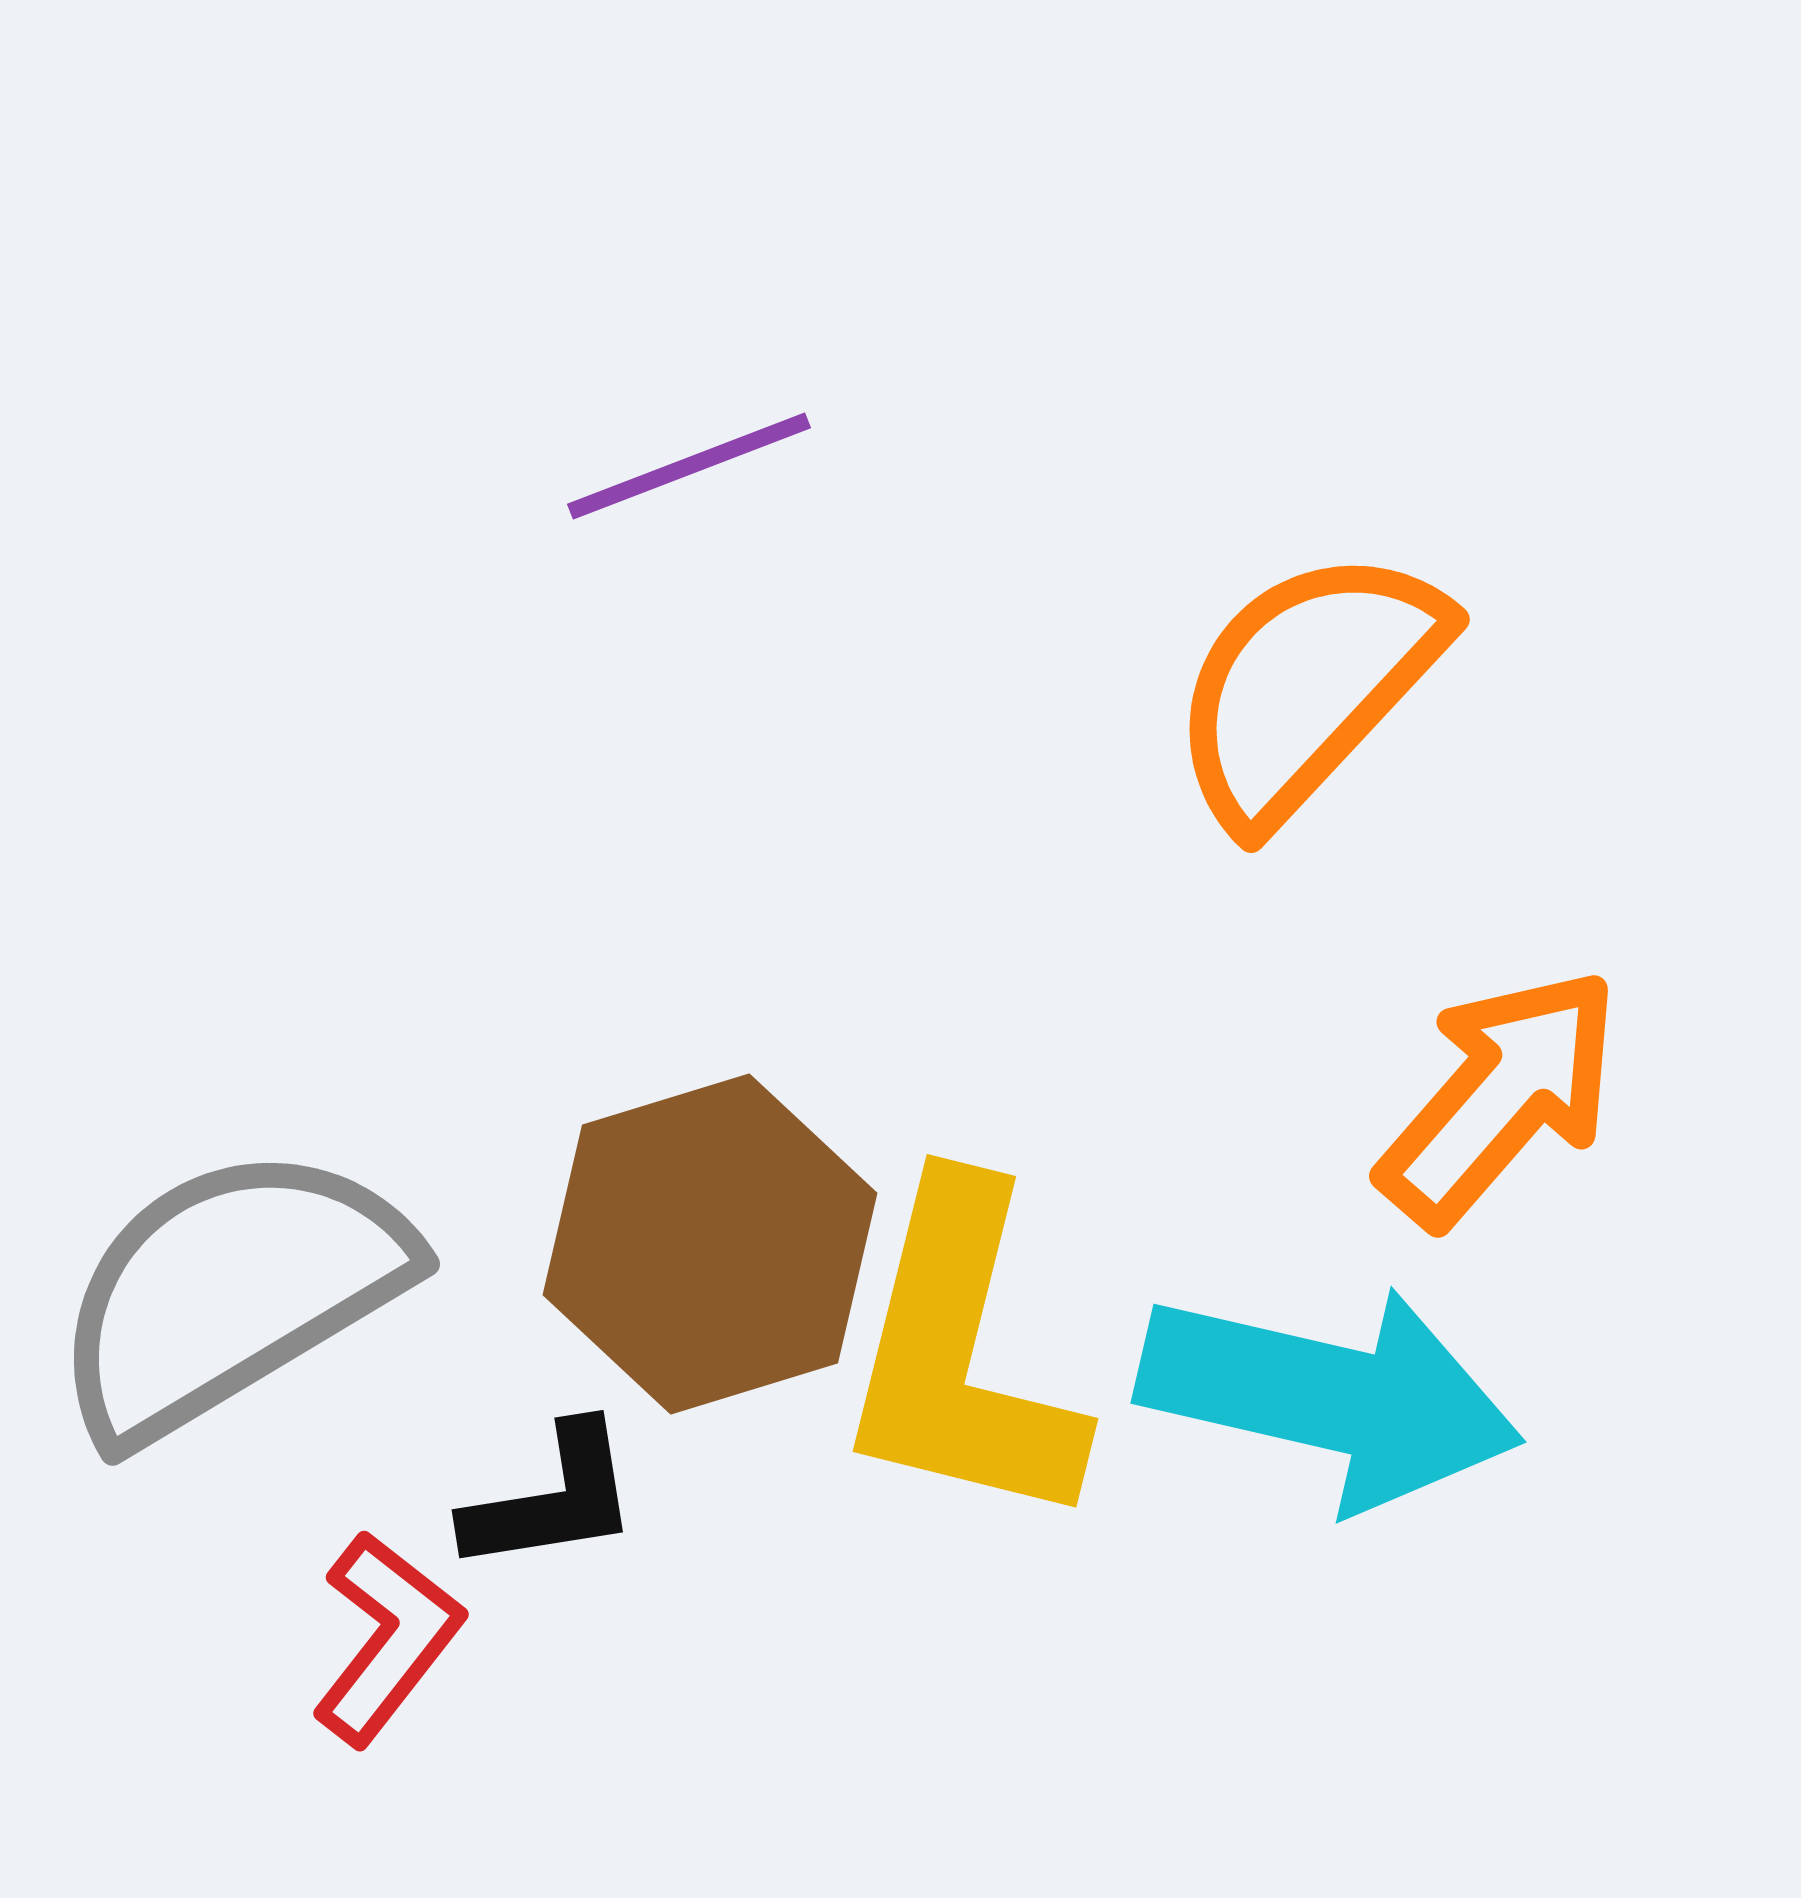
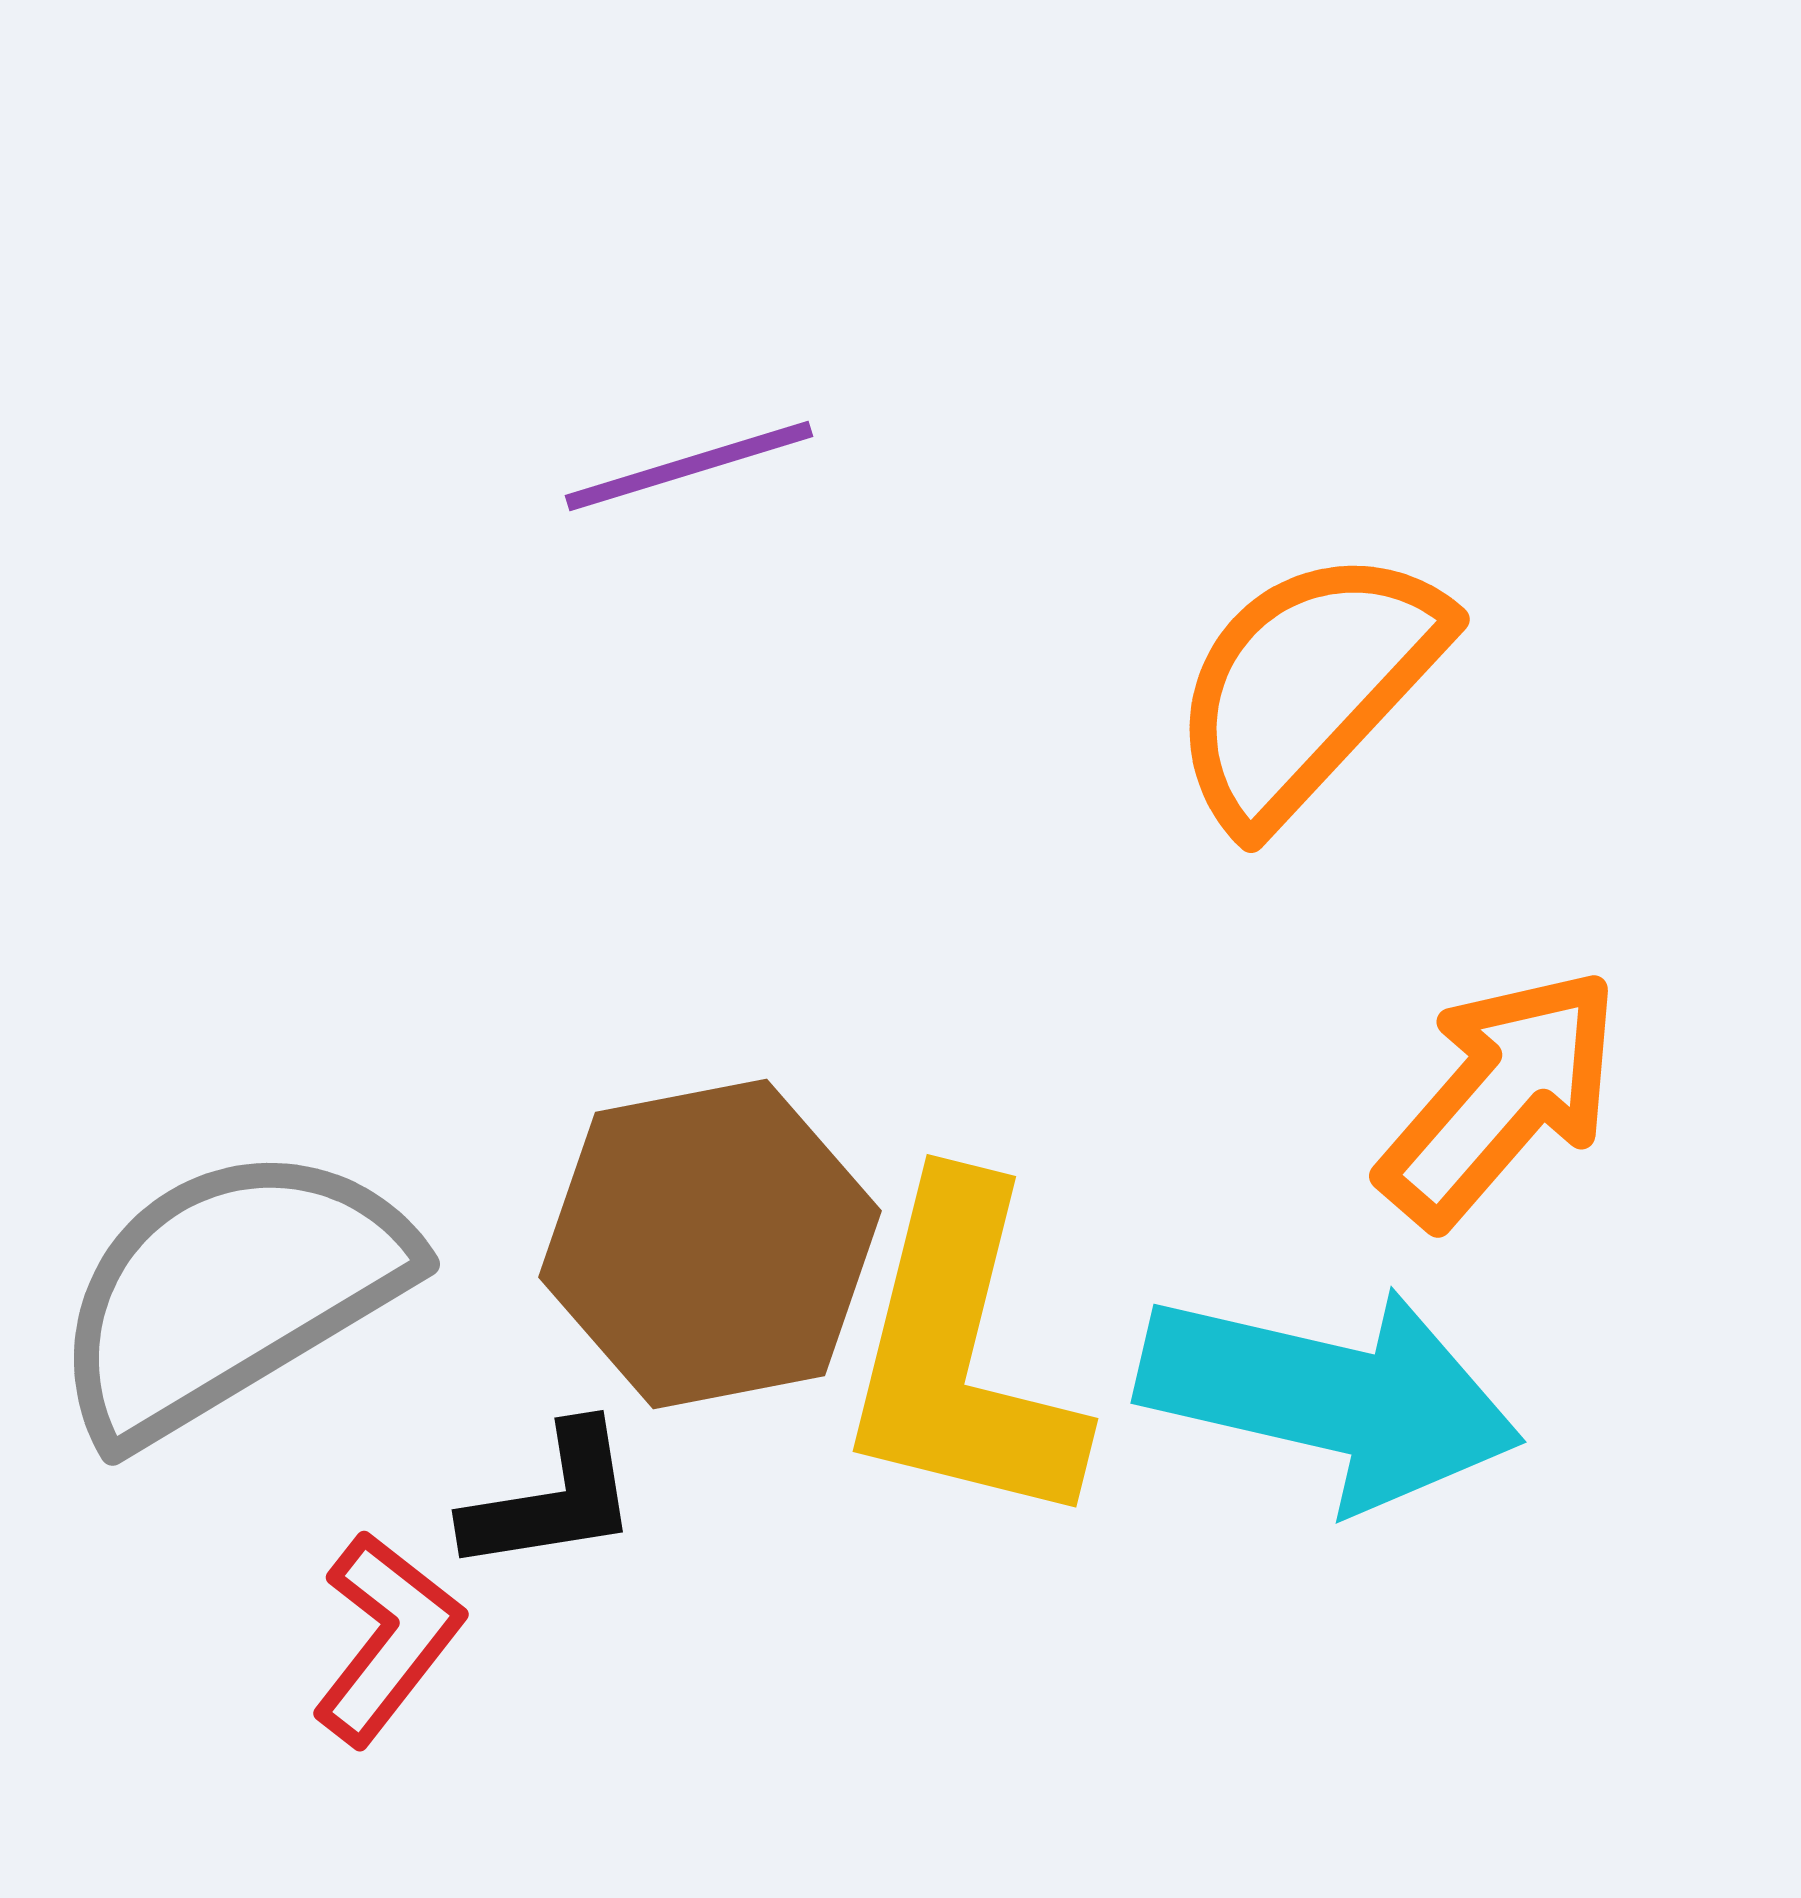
purple line: rotated 4 degrees clockwise
brown hexagon: rotated 6 degrees clockwise
